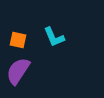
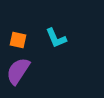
cyan L-shape: moved 2 px right, 1 px down
